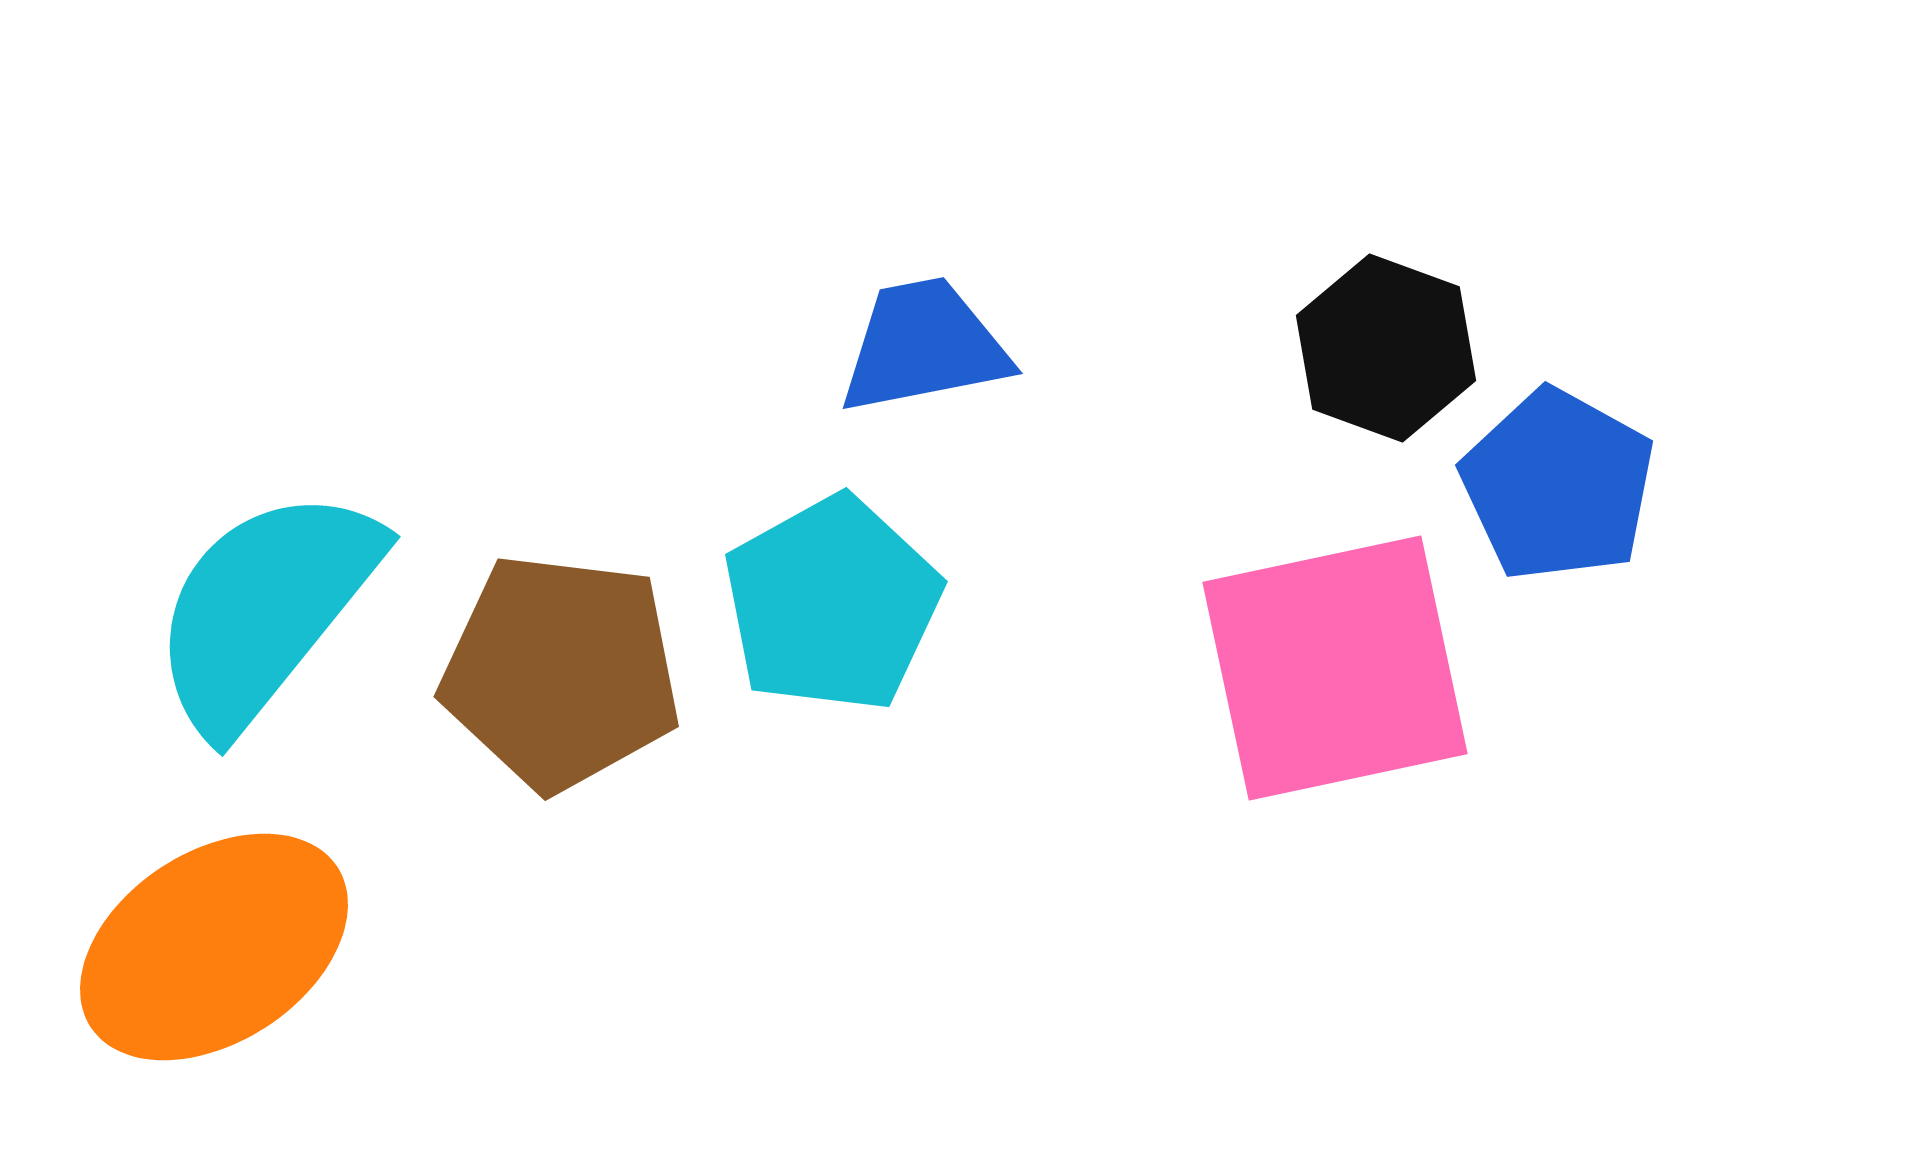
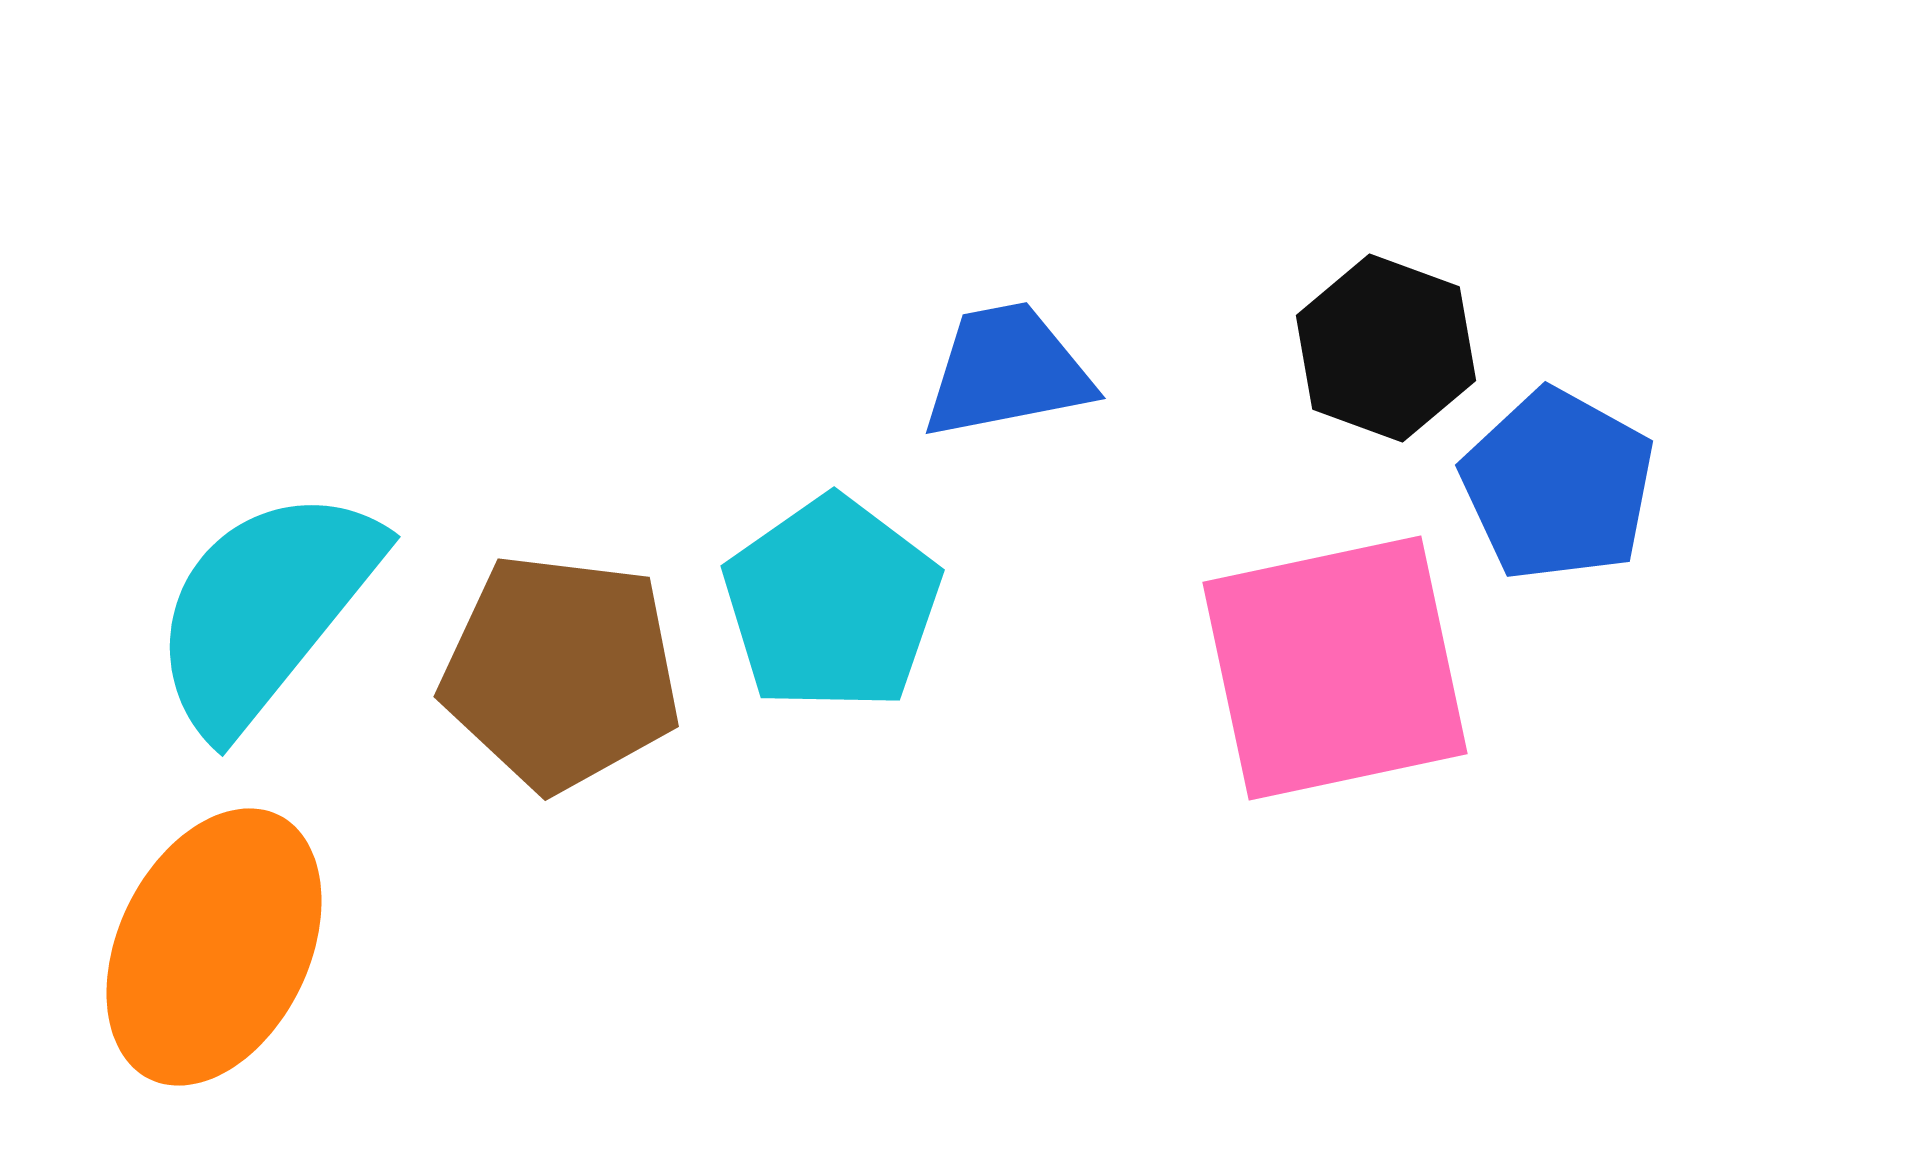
blue trapezoid: moved 83 px right, 25 px down
cyan pentagon: rotated 6 degrees counterclockwise
orange ellipse: rotated 31 degrees counterclockwise
